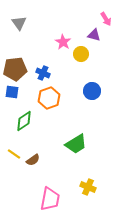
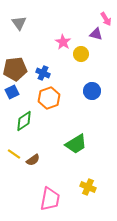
purple triangle: moved 2 px right, 1 px up
blue square: rotated 32 degrees counterclockwise
